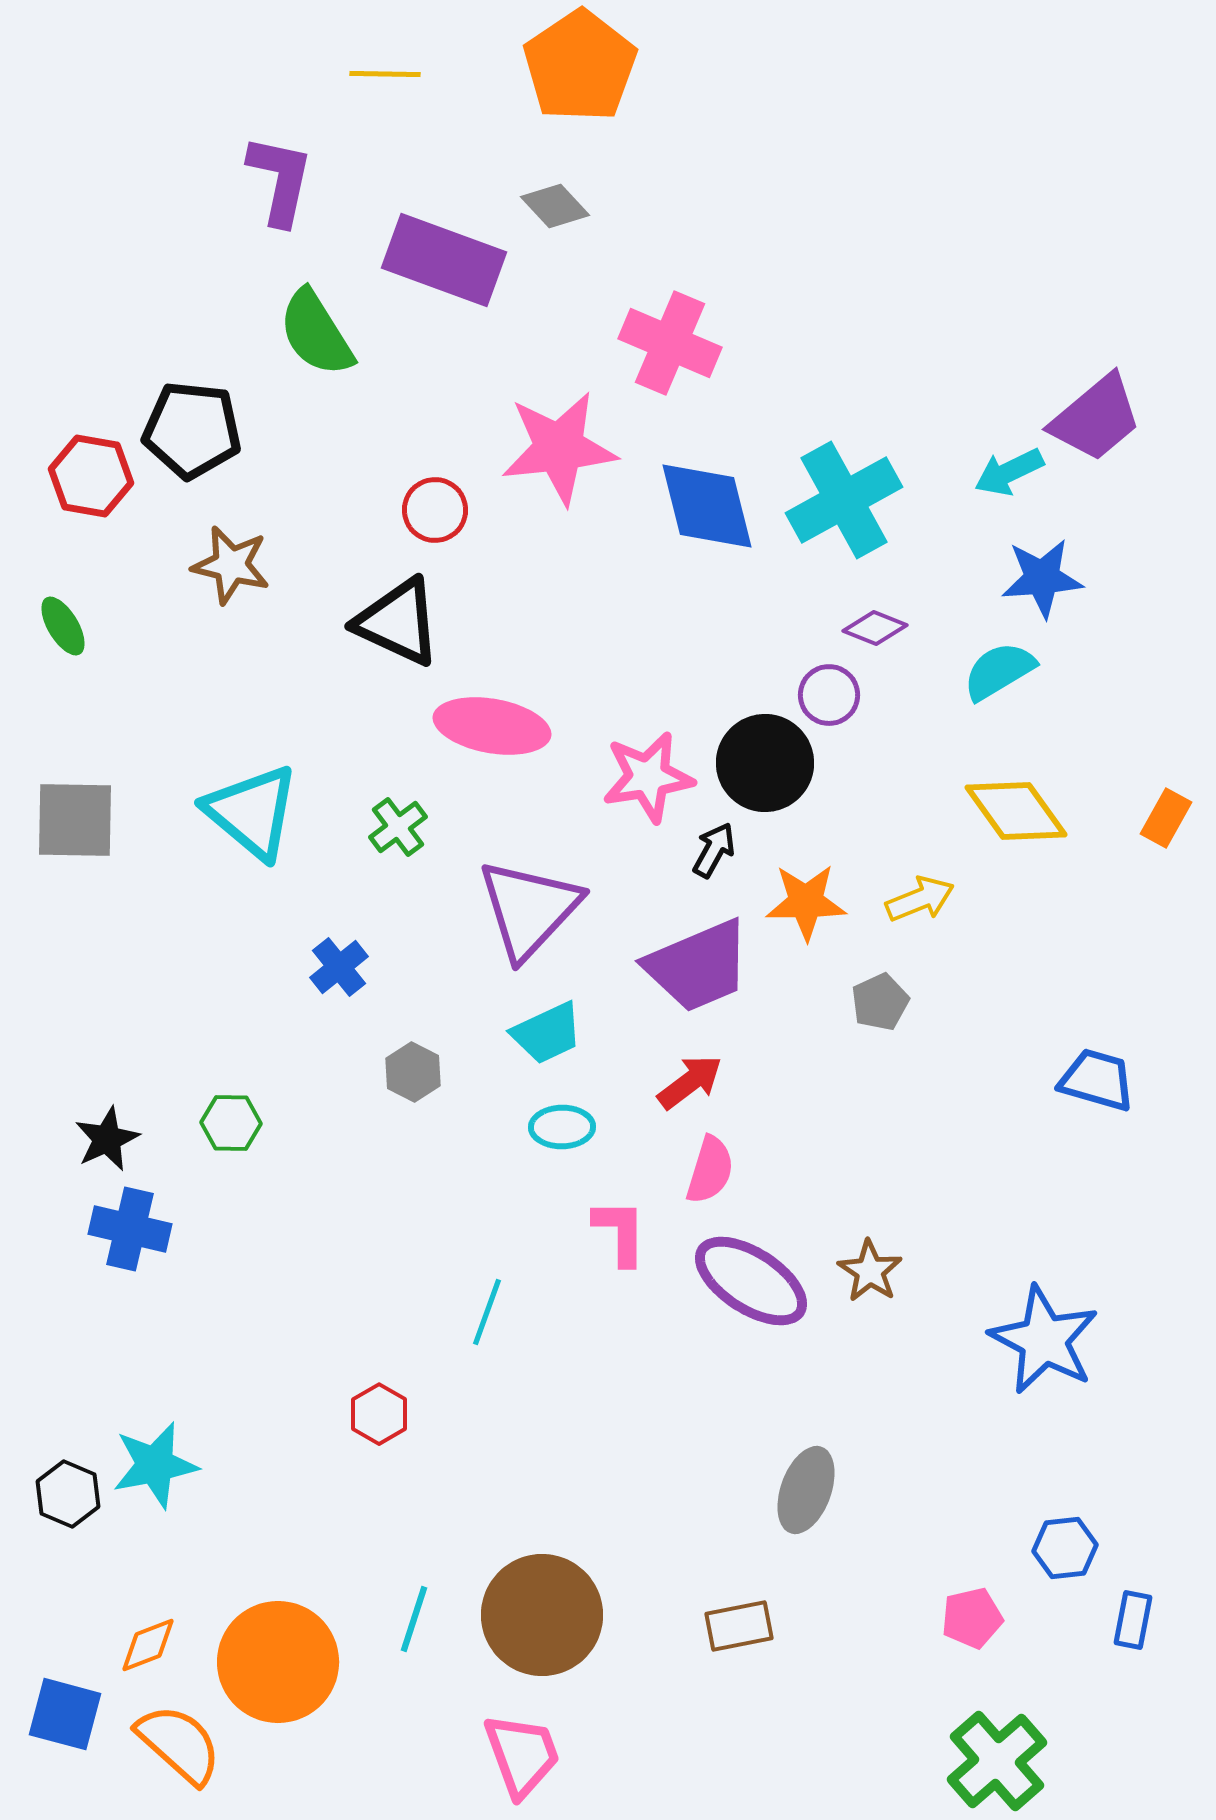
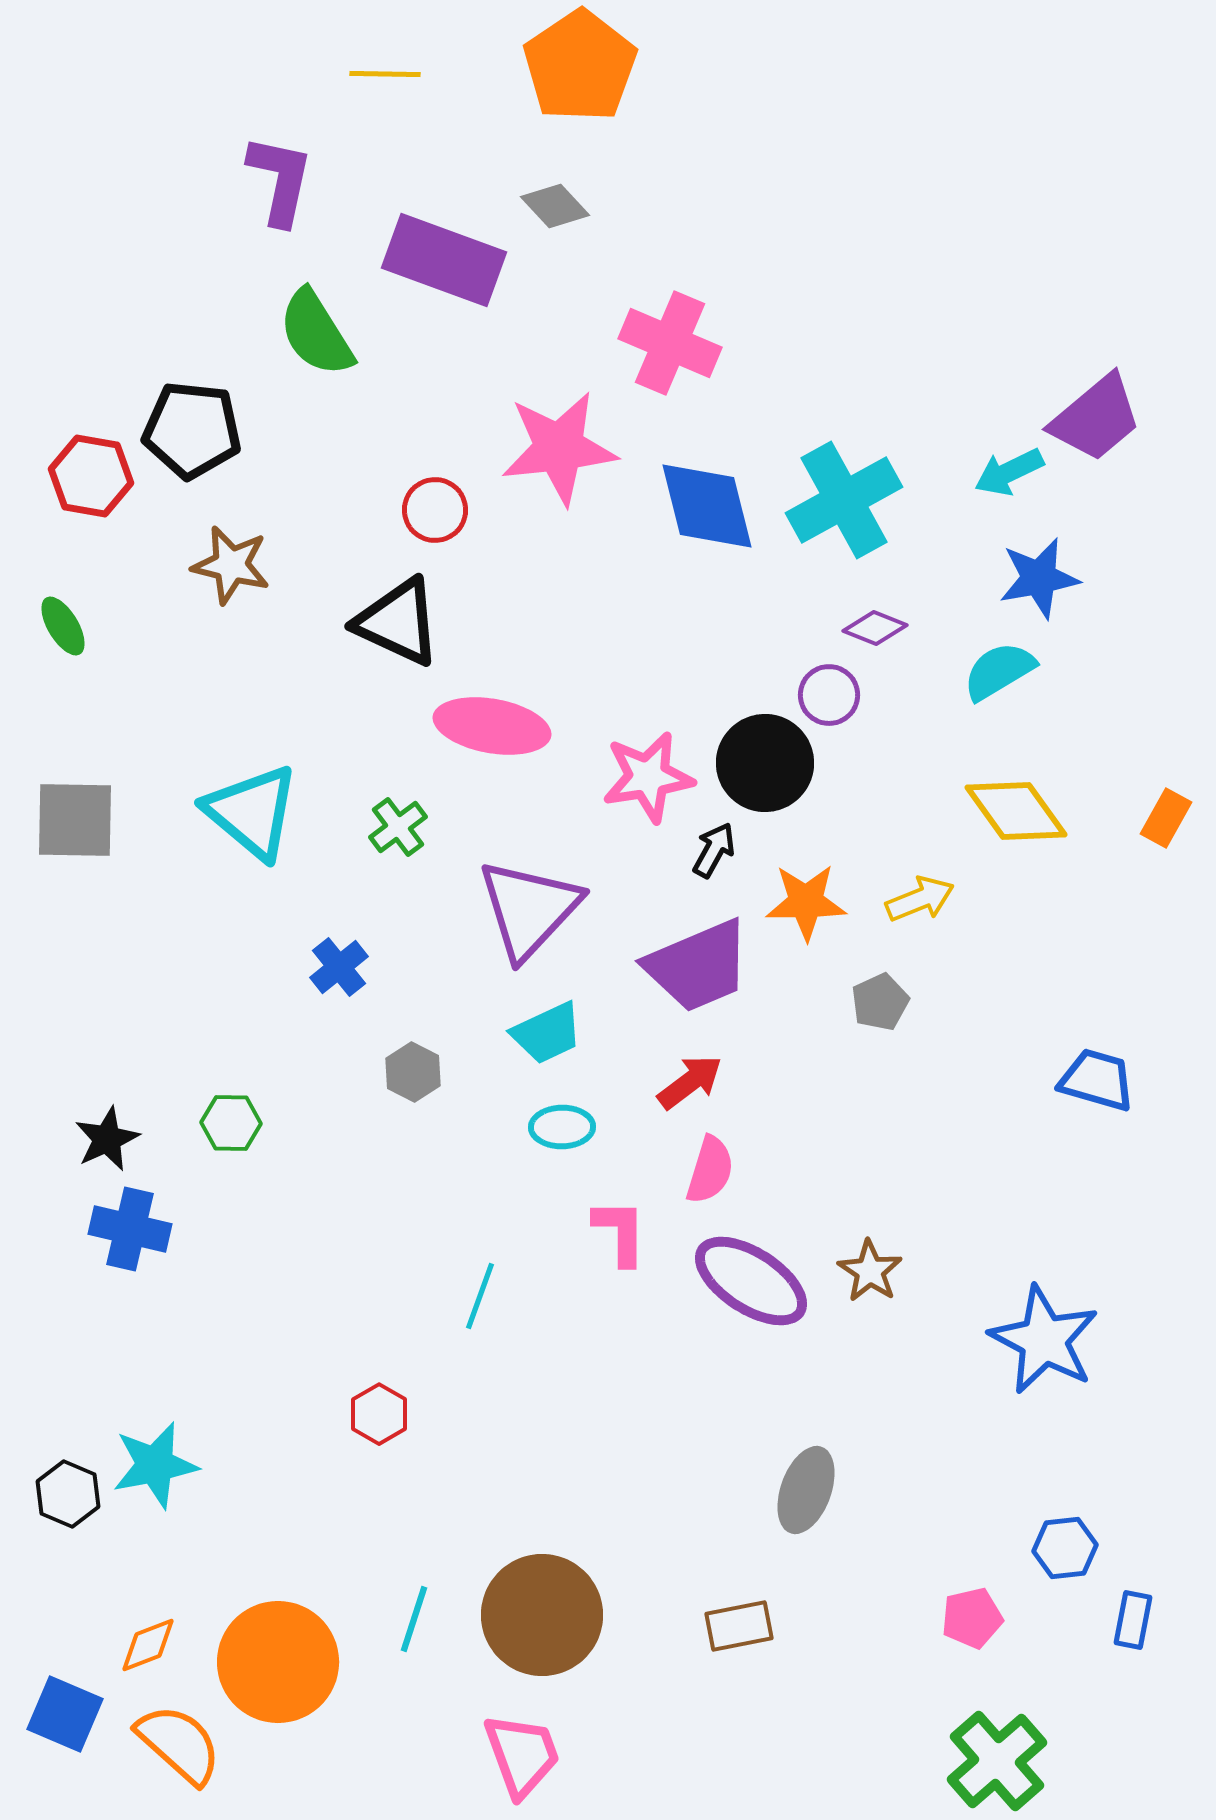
blue star at (1042, 578): moved 3 px left; rotated 6 degrees counterclockwise
cyan line at (487, 1312): moved 7 px left, 16 px up
blue square at (65, 1714): rotated 8 degrees clockwise
